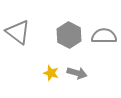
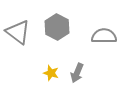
gray hexagon: moved 12 px left, 8 px up
gray arrow: rotated 96 degrees clockwise
